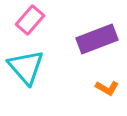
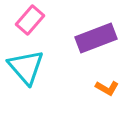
purple rectangle: moved 1 px left, 1 px up
